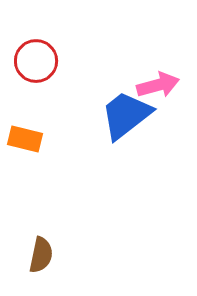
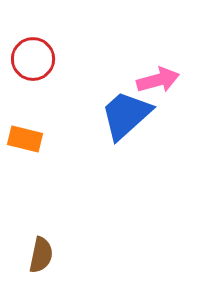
red circle: moved 3 px left, 2 px up
pink arrow: moved 5 px up
blue trapezoid: rotated 4 degrees counterclockwise
